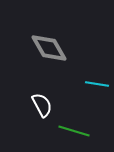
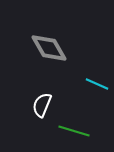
cyan line: rotated 15 degrees clockwise
white semicircle: rotated 130 degrees counterclockwise
